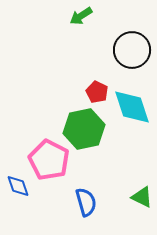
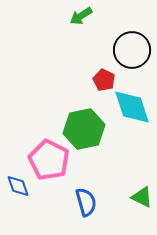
red pentagon: moved 7 px right, 12 px up
